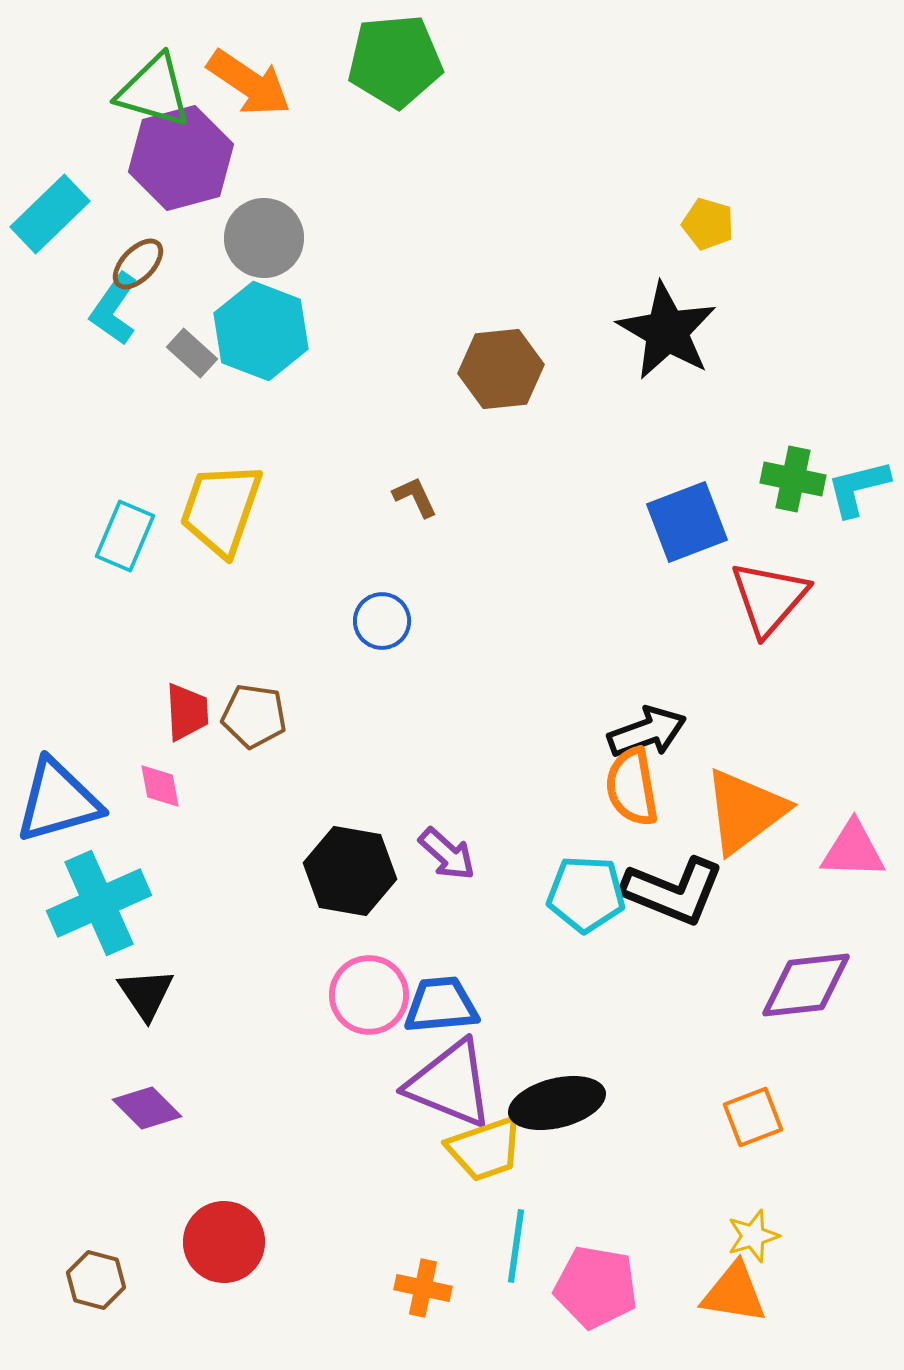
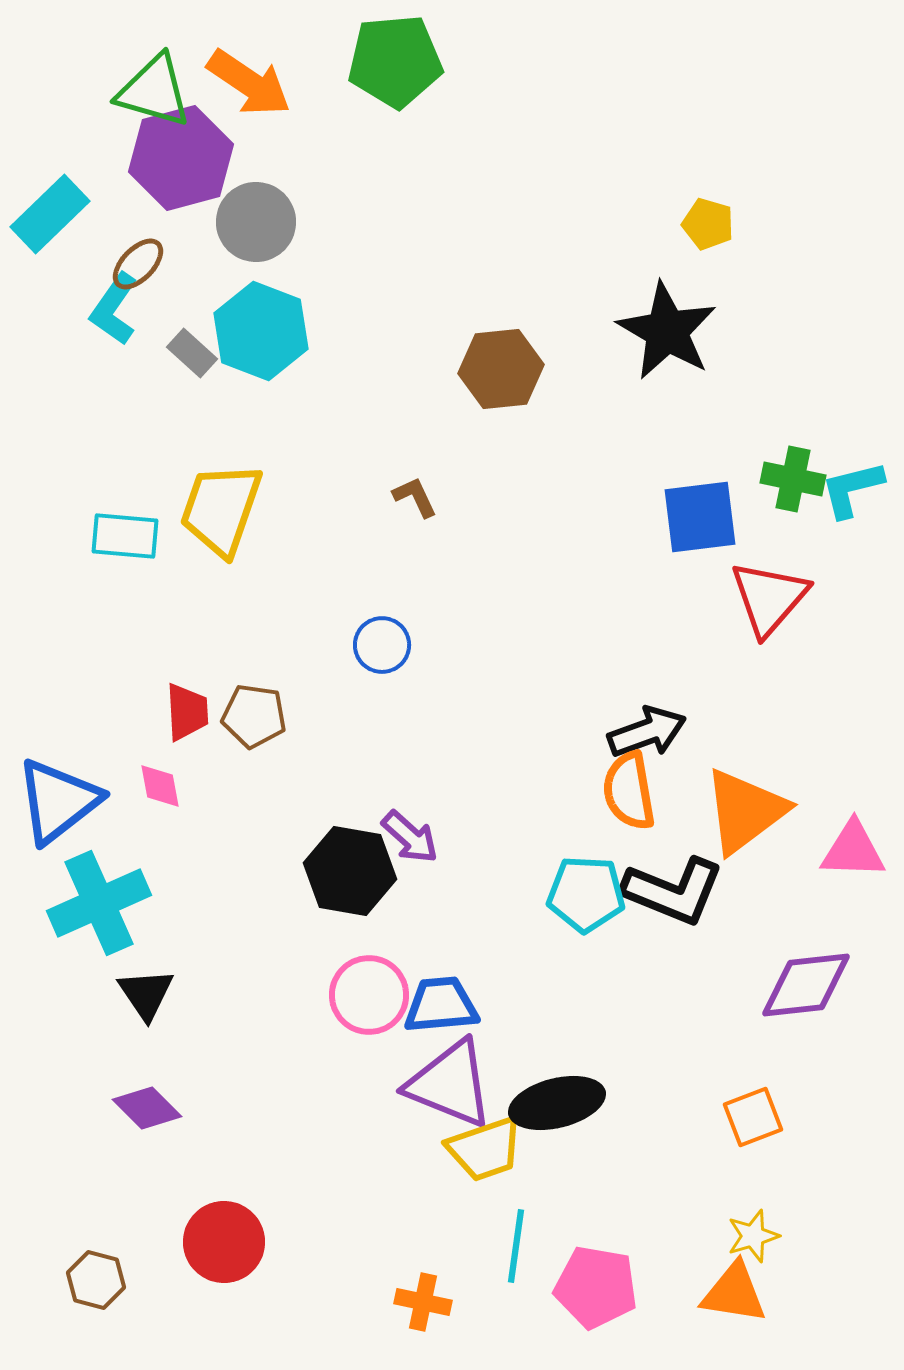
gray circle at (264, 238): moved 8 px left, 16 px up
cyan L-shape at (858, 488): moved 6 px left, 1 px down
blue square at (687, 522): moved 13 px right, 5 px up; rotated 14 degrees clockwise
cyan rectangle at (125, 536): rotated 72 degrees clockwise
blue circle at (382, 621): moved 24 px down
orange semicircle at (632, 787): moved 3 px left, 4 px down
blue triangle at (58, 801): rotated 22 degrees counterclockwise
purple arrow at (447, 854): moved 37 px left, 17 px up
orange cross at (423, 1288): moved 14 px down
